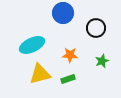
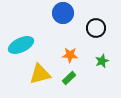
cyan ellipse: moved 11 px left
green rectangle: moved 1 px right, 1 px up; rotated 24 degrees counterclockwise
